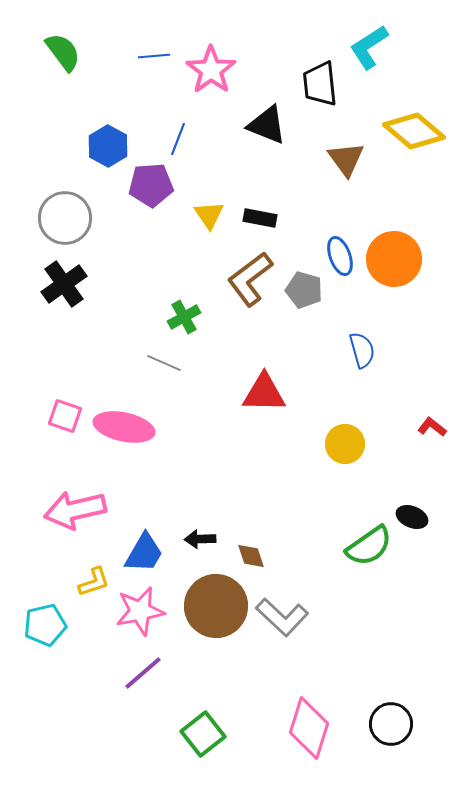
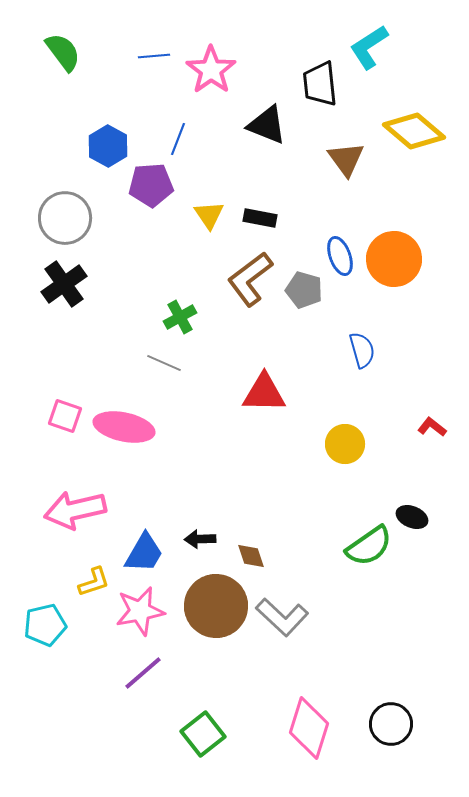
green cross at (184, 317): moved 4 px left
